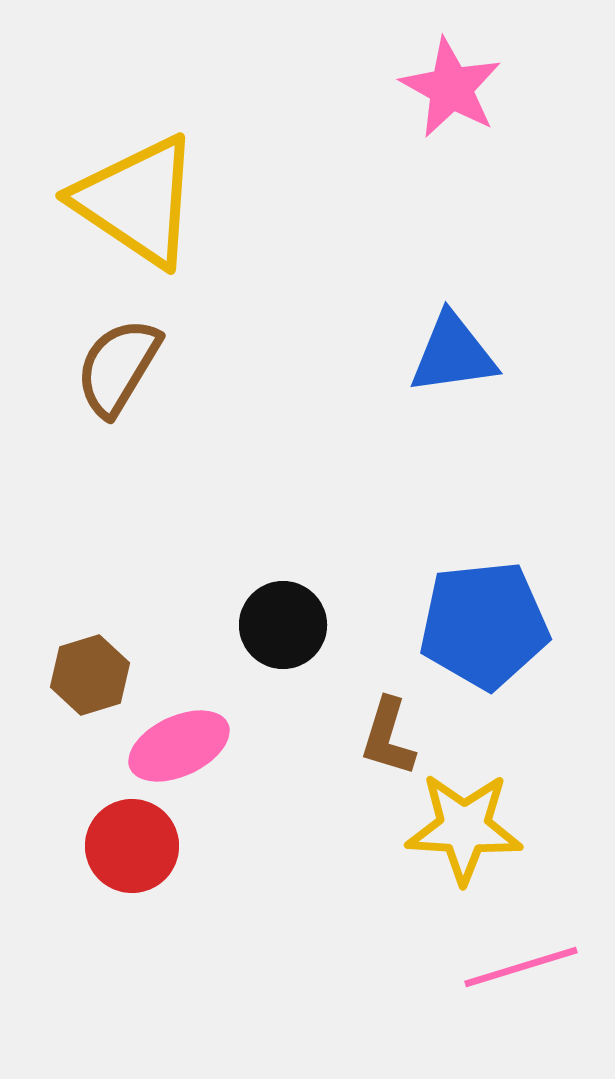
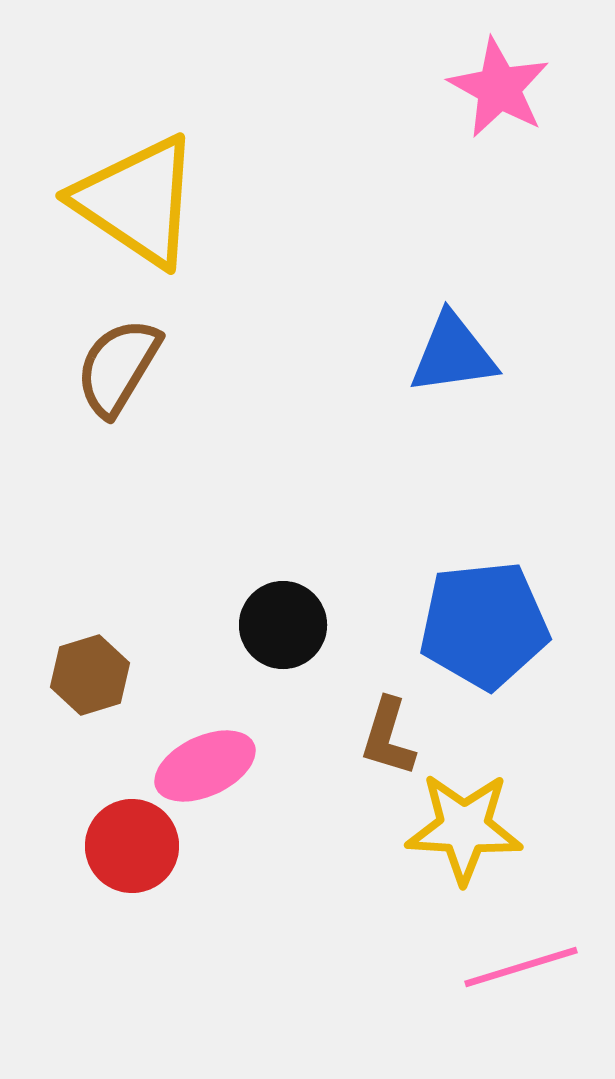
pink star: moved 48 px right
pink ellipse: moved 26 px right, 20 px down
